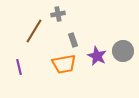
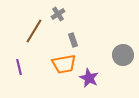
gray cross: rotated 24 degrees counterclockwise
gray circle: moved 4 px down
purple star: moved 8 px left, 22 px down
